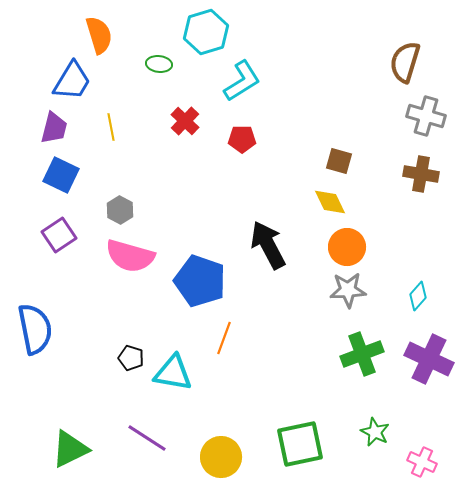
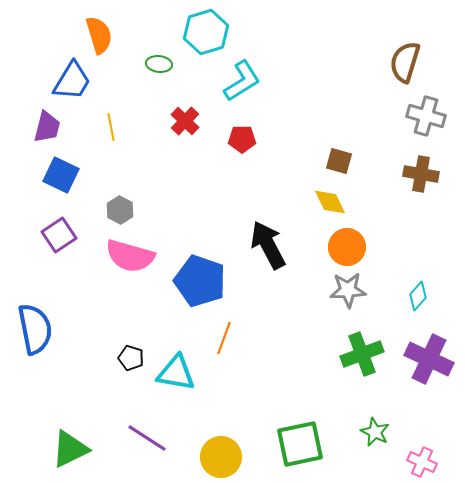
purple trapezoid: moved 7 px left, 1 px up
cyan triangle: moved 3 px right
